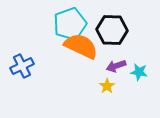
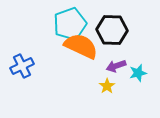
cyan star: moved 1 px left, 1 px down; rotated 24 degrees counterclockwise
